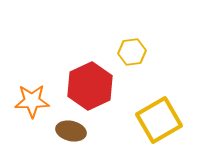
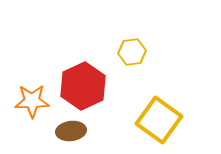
red hexagon: moved 7 px left
yellow square: rotated 24 degrees counterclockwise
brown ellipse: rotated 20 degrees counterclockwise
